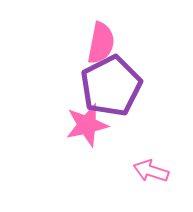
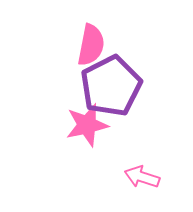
pink semicircle: moved 10 px left, 2 px down
pink arrow: moved 9 px left, 6 px down
